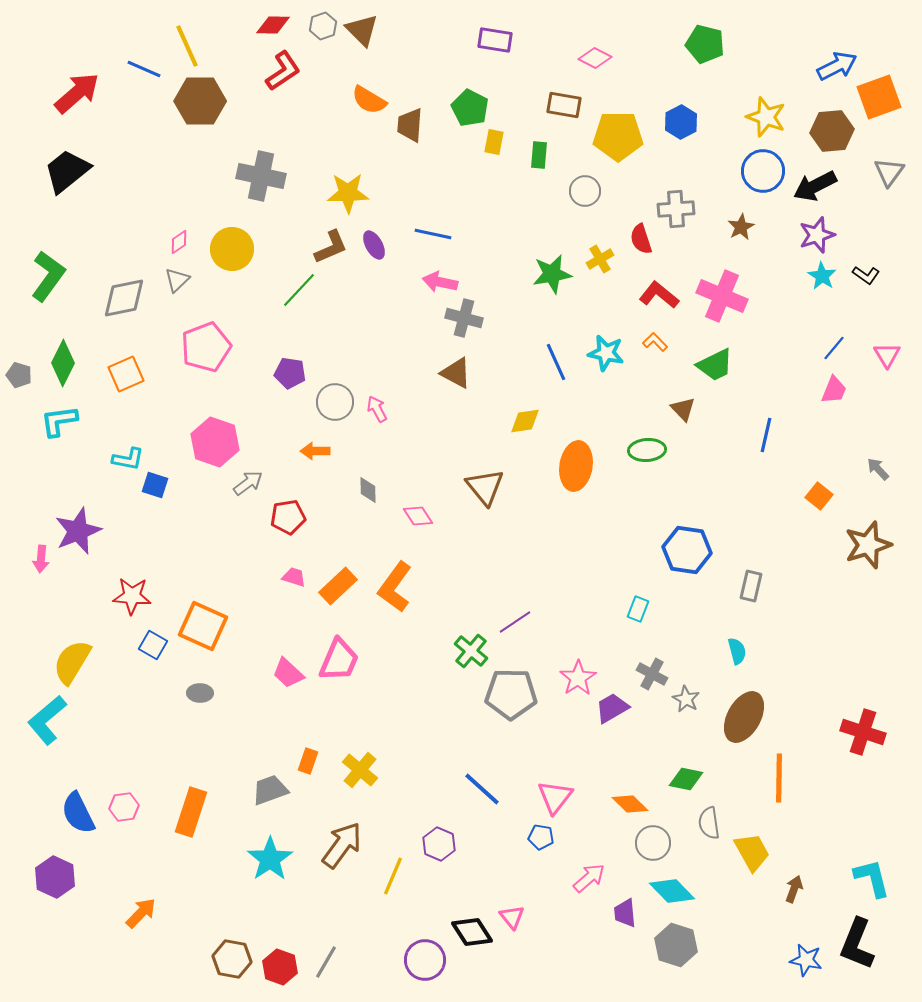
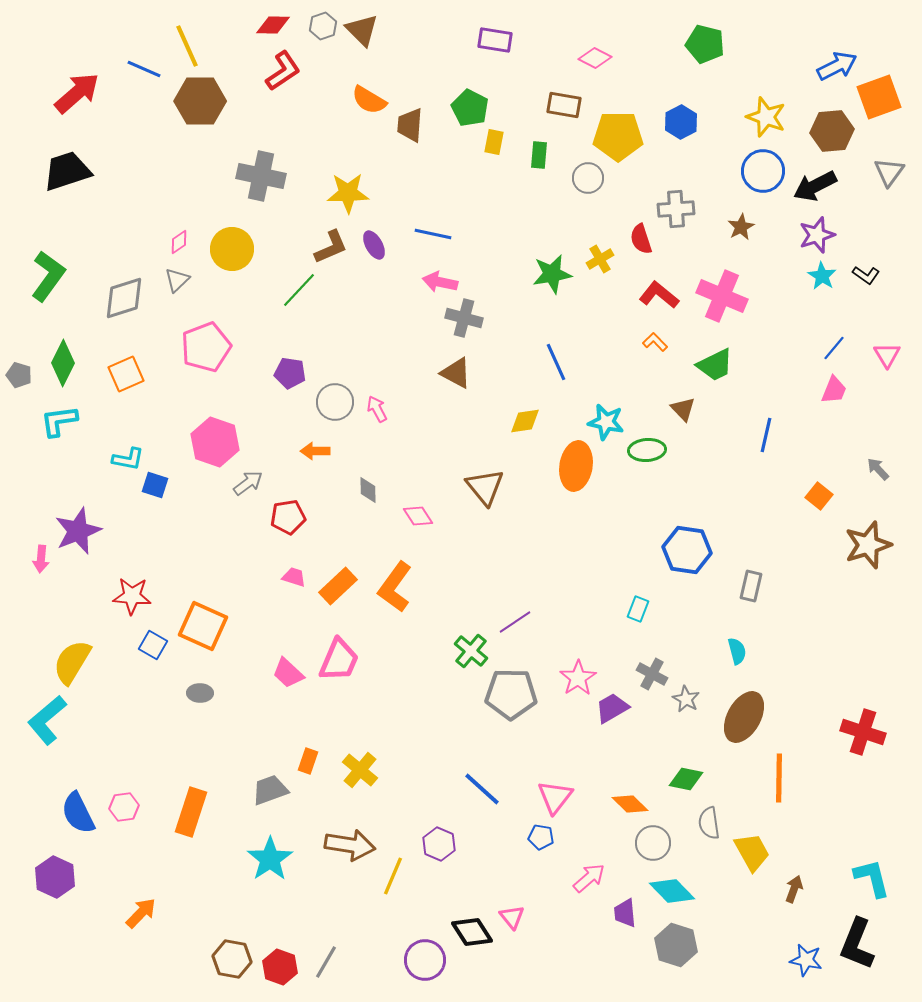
black trapezoid at (67, 171): rotated 21 degrees clockwise
gray circle at (585, 191): moved 3 px right, 13 px up
gray diamond at (124, 298): rotated 6 degrees counterclockwise
cyan star at (606, 353): moved 69 px down
brown arrow at (342, 845): moved 8 px right; rotated 63 degrees clockwise
